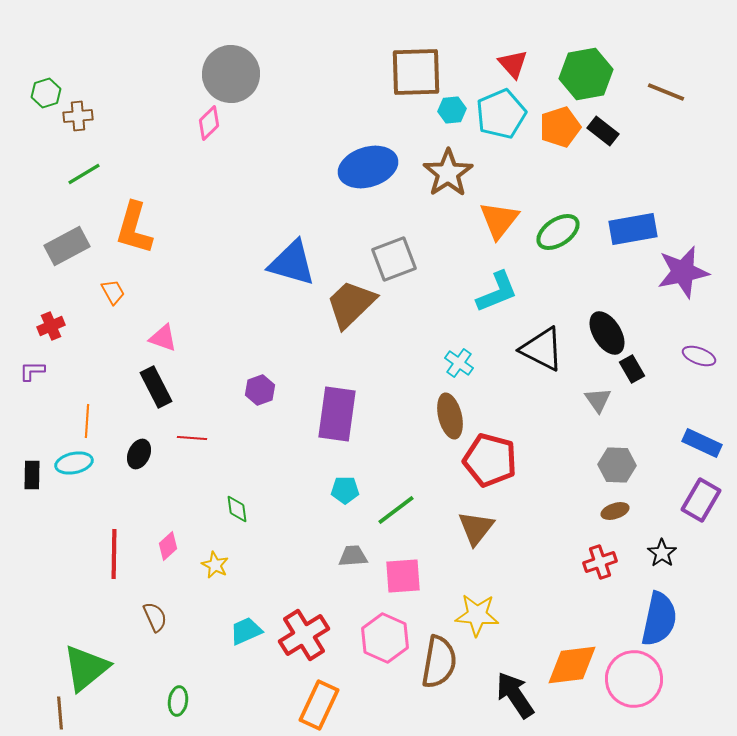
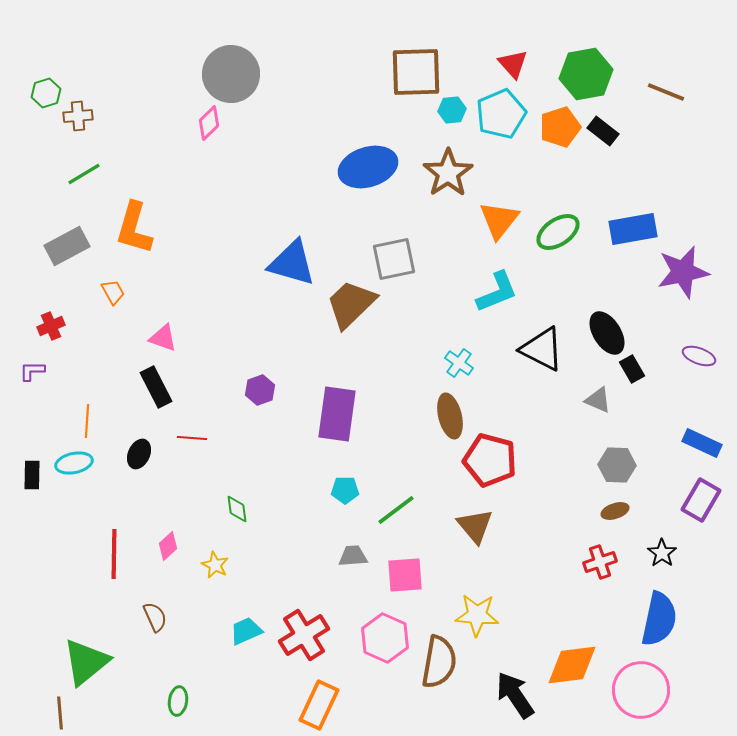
gray square at (394, 259): rotated 9 degrees clockwise
gray triangle at (598, 400): rotated 32 degrees counterclockwise
brown triangle at (476, 528): moved 1 px left, 2 px up; rotated 18 degrees counterclockwise
pink square at (403, 576): moved 2 px right, 1 px up
green triangle at (86, 668): moved 6 px up
pink circle at (634, 679): moved 7 px right, 11 px down
